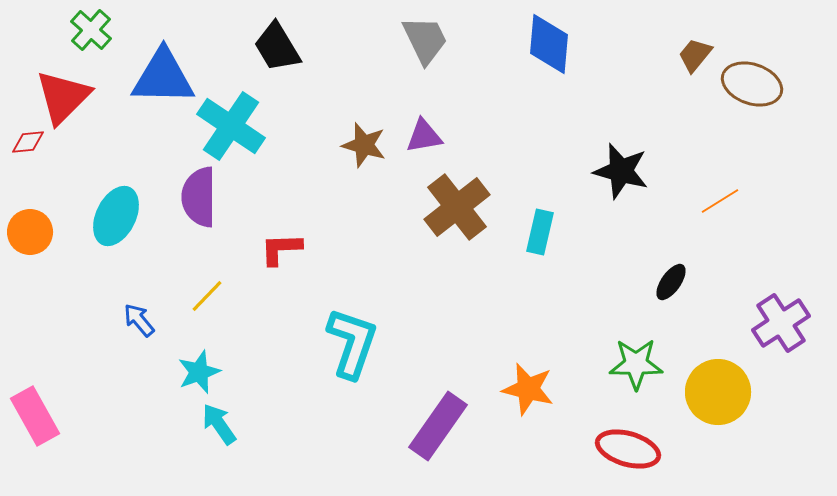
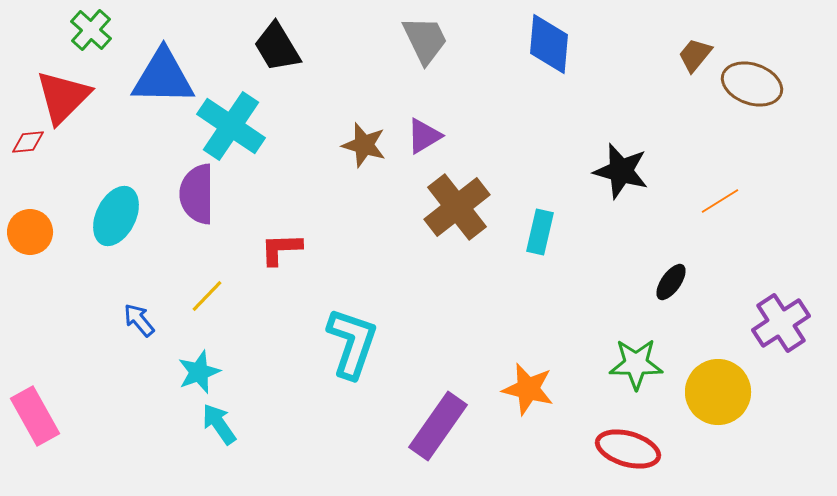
purple triangle: rotated 21 degrees counterclockwise
purple semicircle: moved 2 px left, 3 px up
